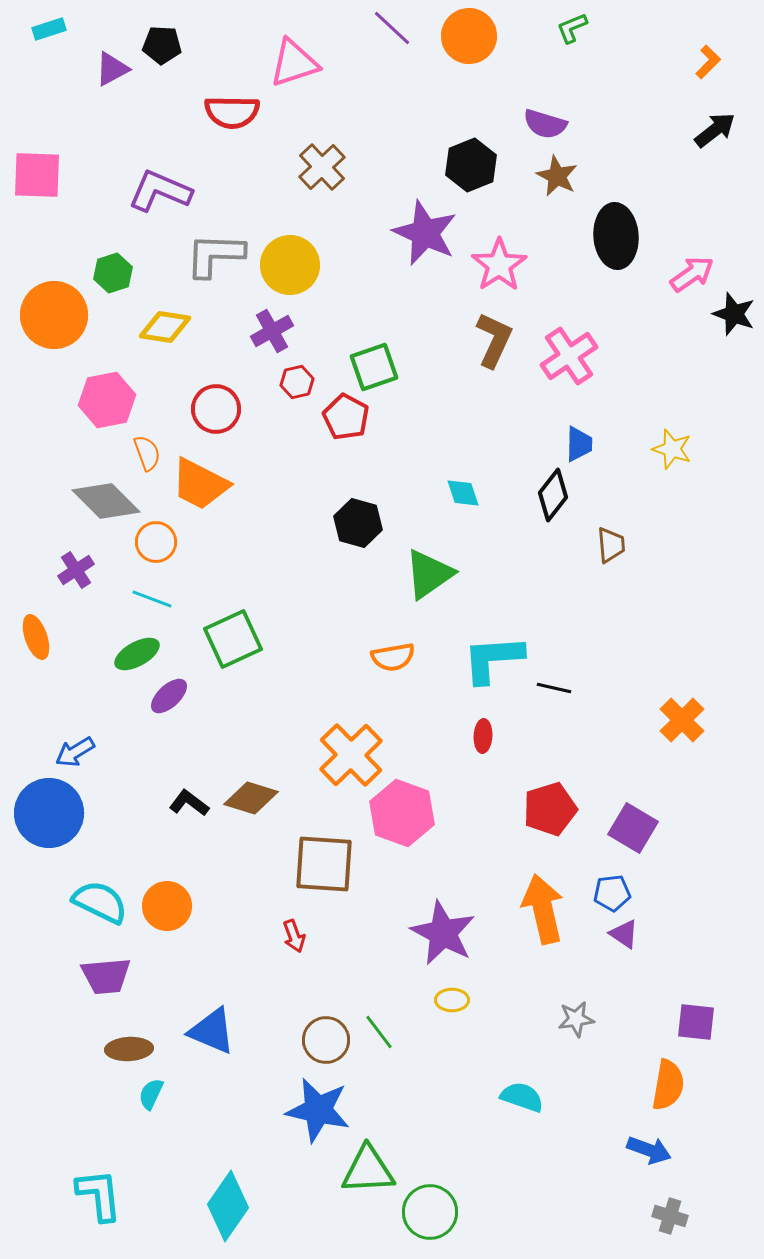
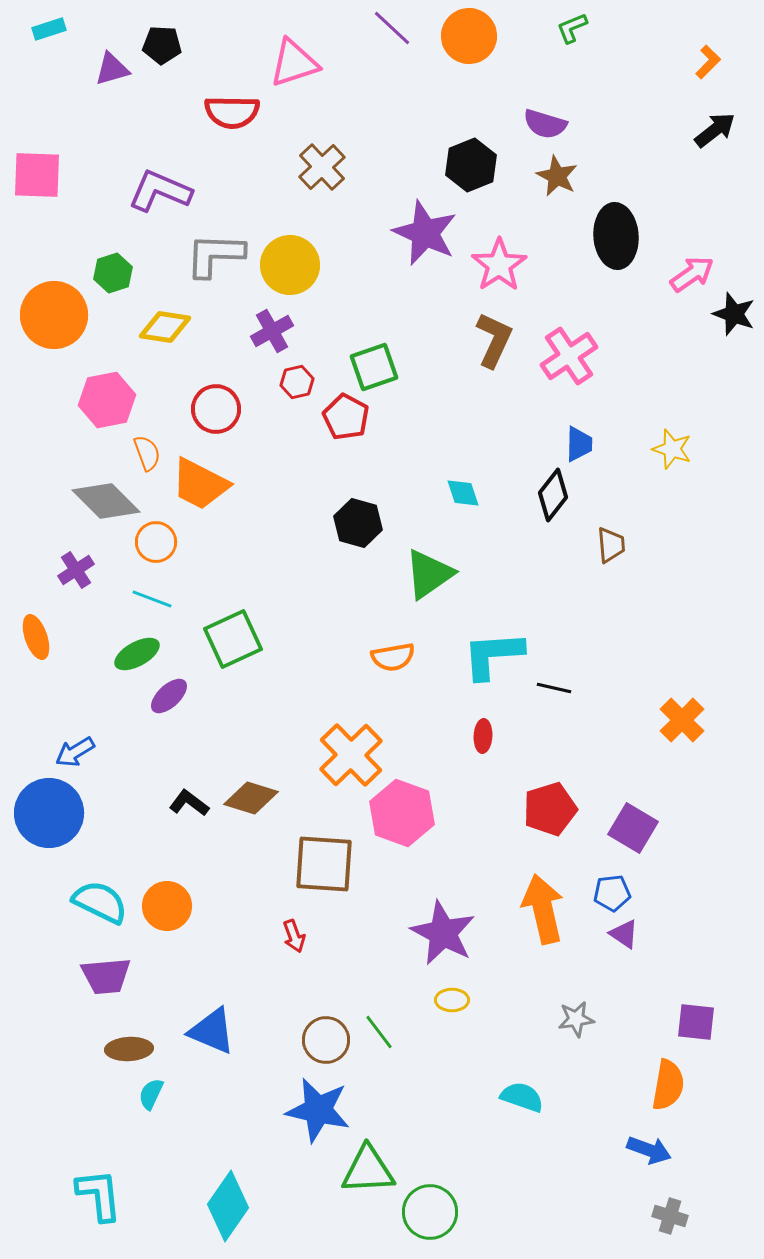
purple triangle at (112, 69): rotated 12 degrees clockwise
cyan L-shape at (493, 659): moved 4 px up
